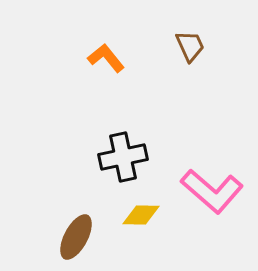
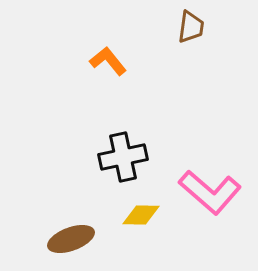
brown trapezoid: moved 1 px right, 19 px up; rotated 32 degrees clockwise
orange L-shape: moved 2 px right, 3 px down
pink L-shape: moved 2 px left, 1 px down
brown ellipse: moved 5 px left, 2 px down; rotated 42 degrees clockwise
